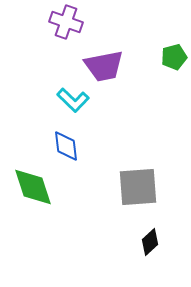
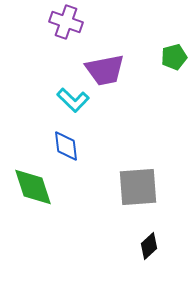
purple trapezoid: moved 1 px right, 4 px down
black diamond: moved 1 px left, 4 px down
